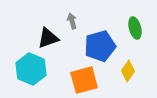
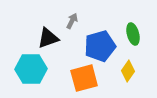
gray arrow: rotated 42 degrees clockwise
green ellipse: moved 2 px left, 6 px down
cyan hexagon: rotated 24 degrees counterclockwise
orange square: moved 2 px up
